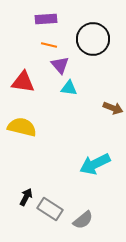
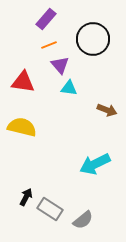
purple rectangle: rotated 45 degrees counterclockwise
orange line: rotated 35 degrees counterclockwise
brown arrow: moved 6 px left, 2 px down
